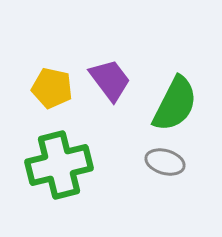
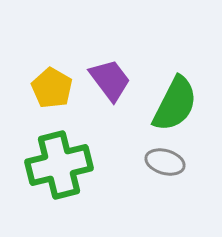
yellow pentagon: rotated 18 degrees clockwise
